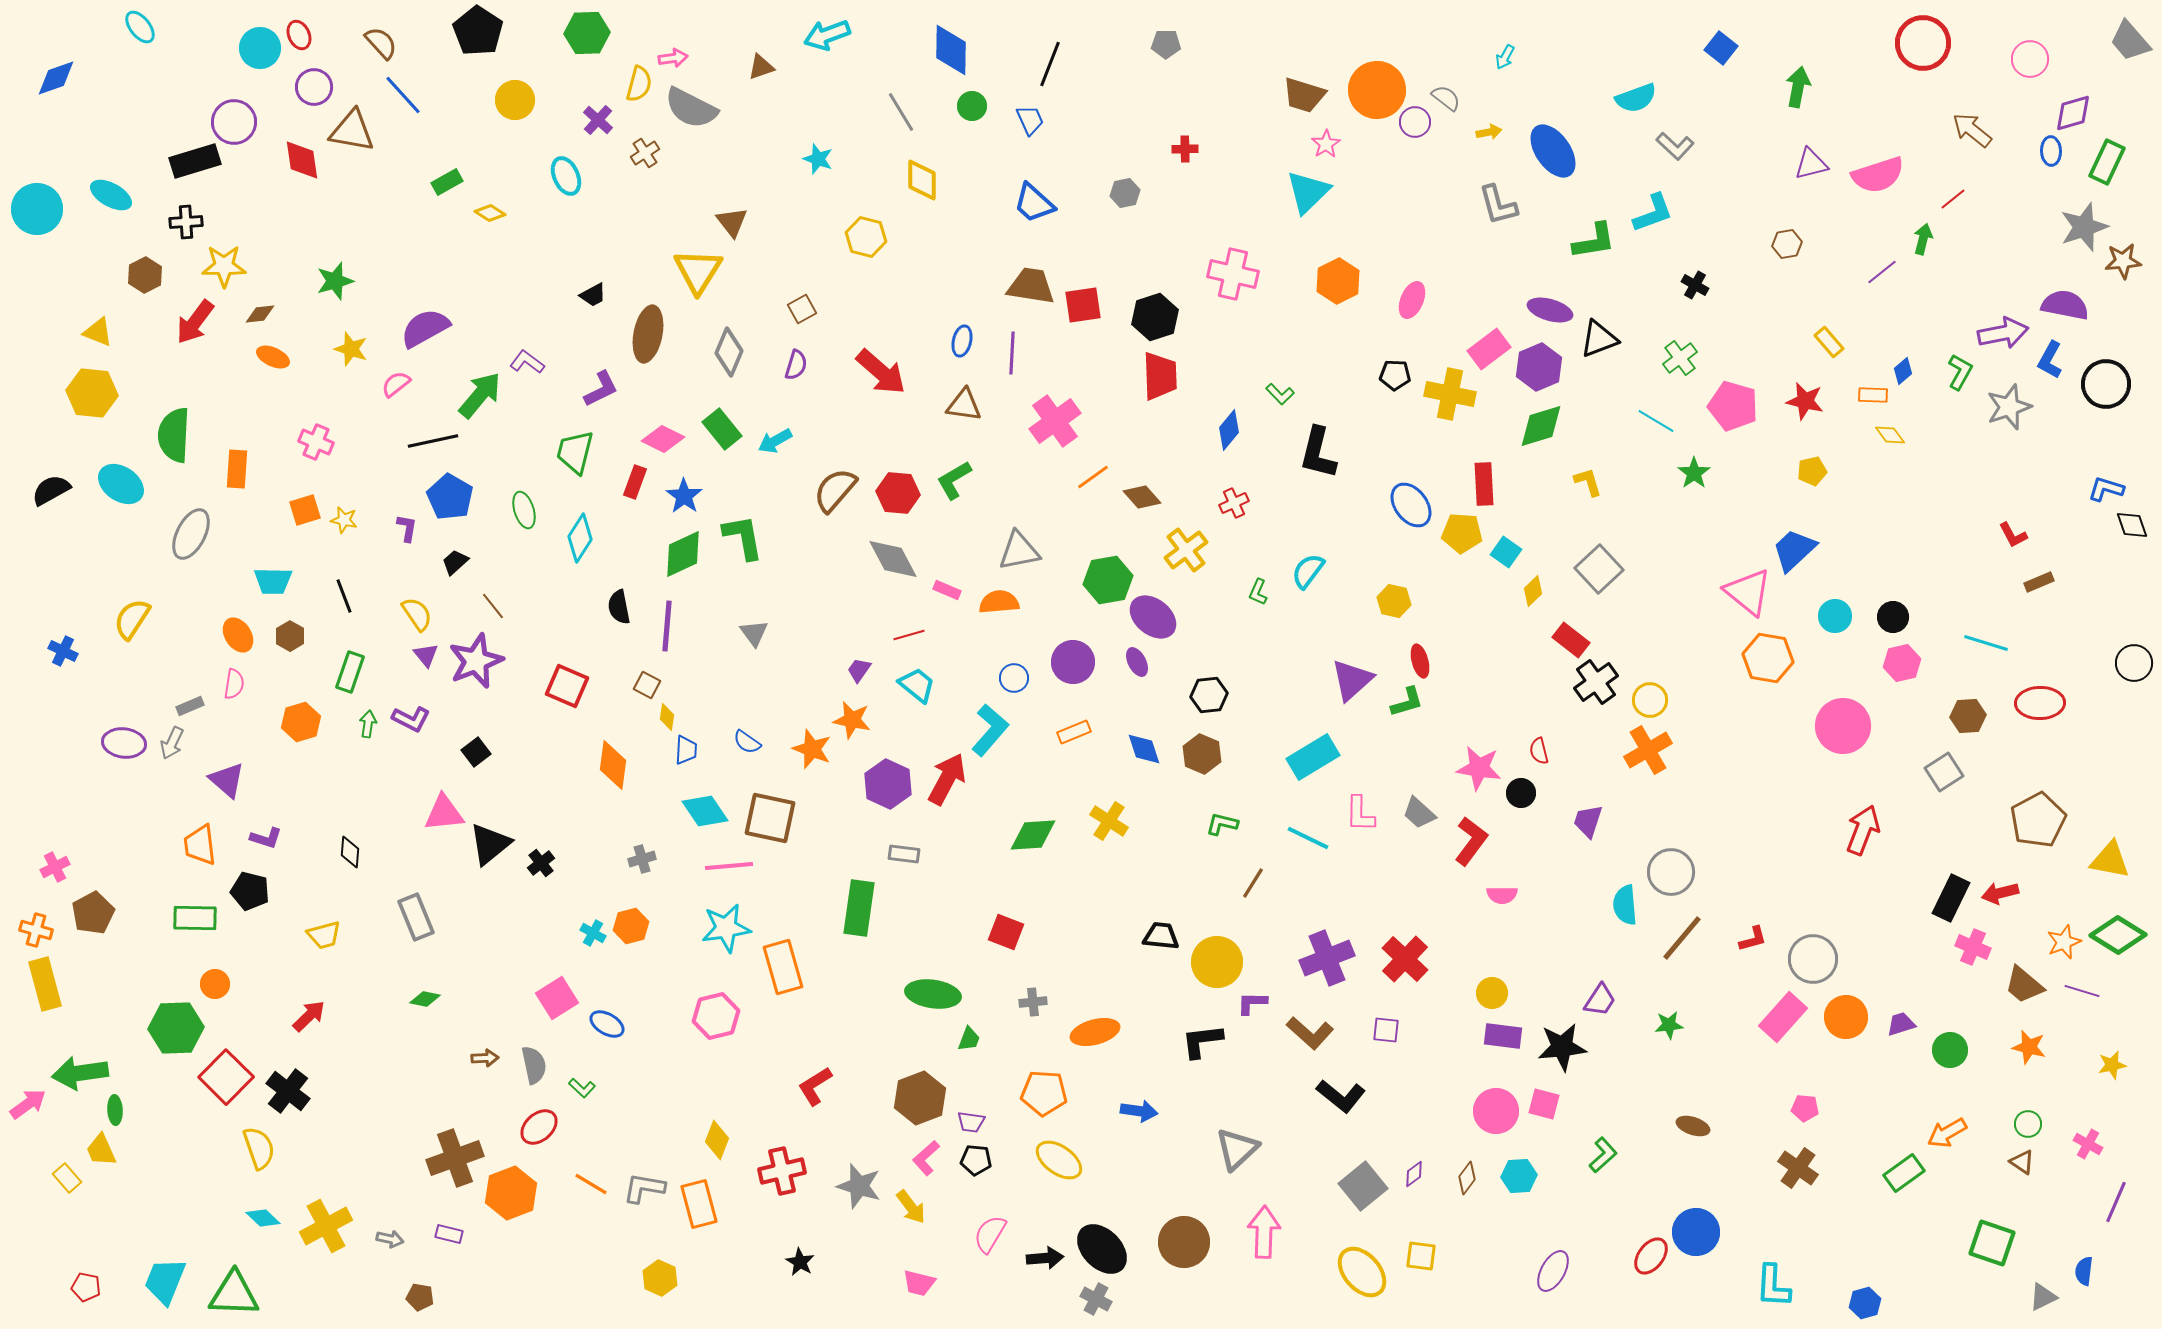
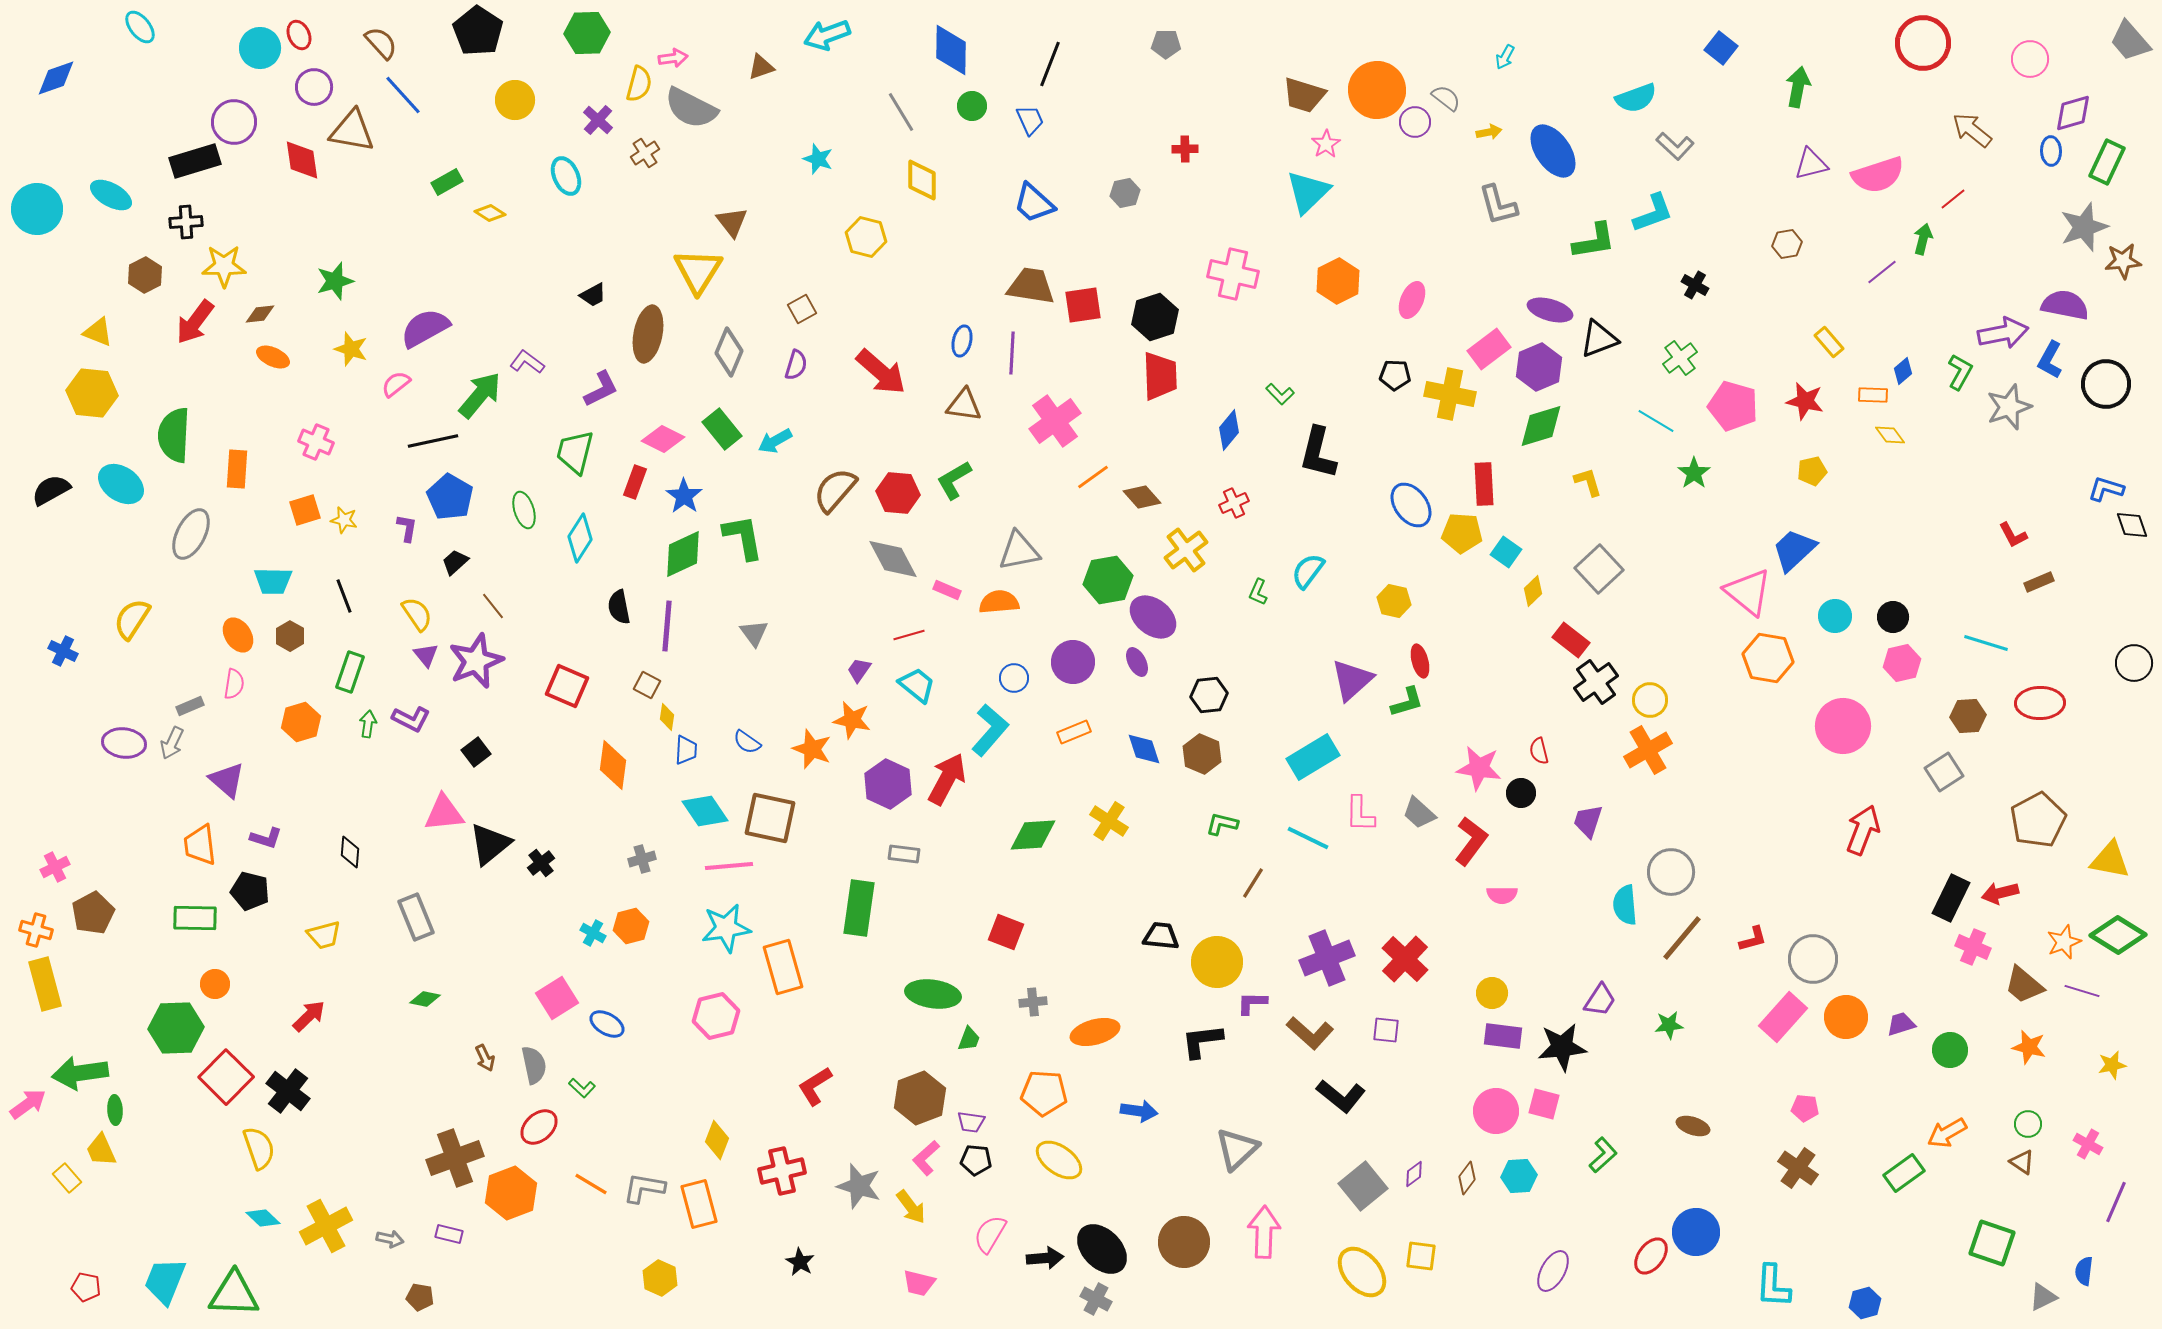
brown arrow at (485, 1058): rotated 68 degrees clockwise
